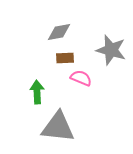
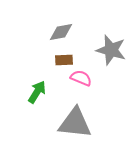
gray diamond: moved 2 px right
brown rectangle: moved 1 px left, 2 px down
green arrow: rotated 35 degrees clockwise
gray triangle: moved 17 px right, 4 px up
